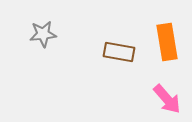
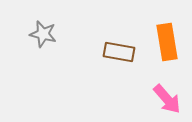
gray star: rotated 20 degrees clockwise
